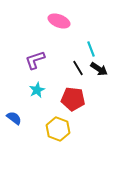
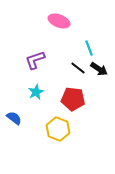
cyan line: moved 2 px left, 1 px up
black line: rotated 21 degrees counterclockwise
cyan star: moved 1 px left, 2 px down
